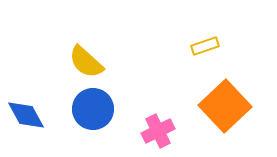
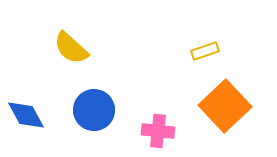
yellow rectangle: moved 5 px down
yellow semicircle: moved 15 px left, 14 px up
blue circle: moved 1 px right, 1 px down
pink cross: rotated 32 degrees clockwise
